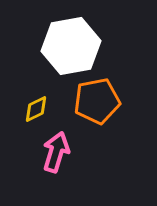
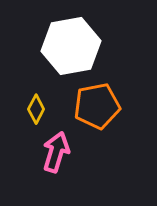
orange pentagon: moved 5 px down
yellow diamond: rotated 36 degrees counterclockwise
